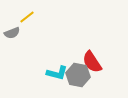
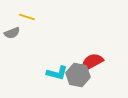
yellow line: rotated 56 degrees clockwise
red semicircle: rotated 95 degrees clockwise
